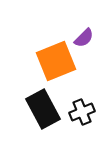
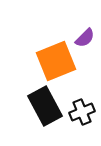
purple semicircle: moved 1 px right
black rectangle: moved 2 px right, 3 px up
